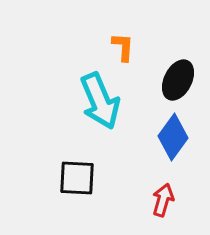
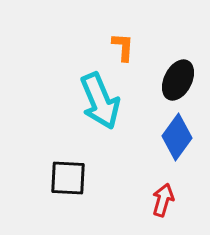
blue diamond: moved 4 px right
black square: moved 9 px left
